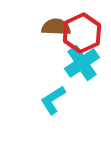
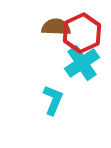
cyan L-shape: rotated 144 degrees clockwise
